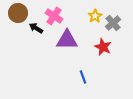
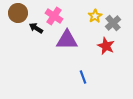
red star: moved 3 px right, 1 px up
